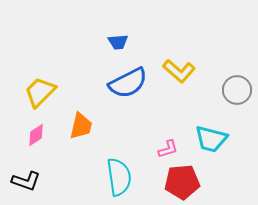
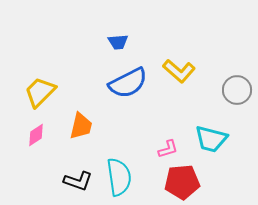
black L-shape: moved 52 px right
